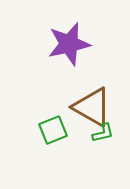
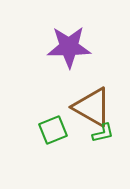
purple star: moved 3 px down; rotated 12 degrees clockwise
